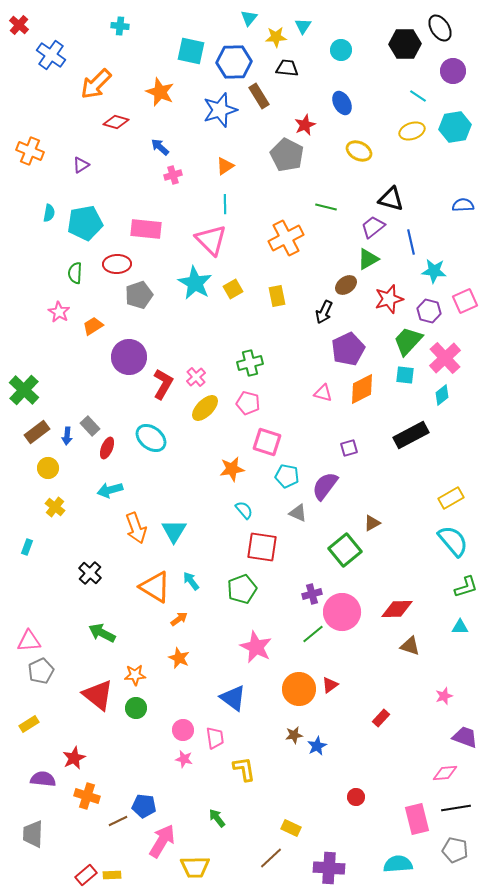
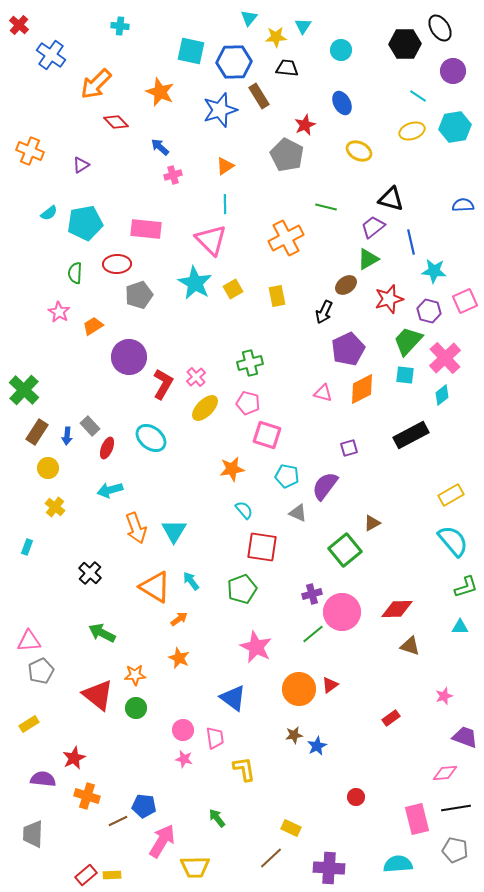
red diamond at (116, 122): rotated 30 degrees clockwise
cyan semicircle at (49, 213): rotated 42 degrees clockwise
brown rectangle at (37, 432): rotated 20 degrees counterclockwise
pink square at (267, 442): moved 7 px up
yellow rectangle at (451, 498): moved 3 px up
red rectangle at (381, 718): moved 10 px right; rotated 12 degrees clockwise
